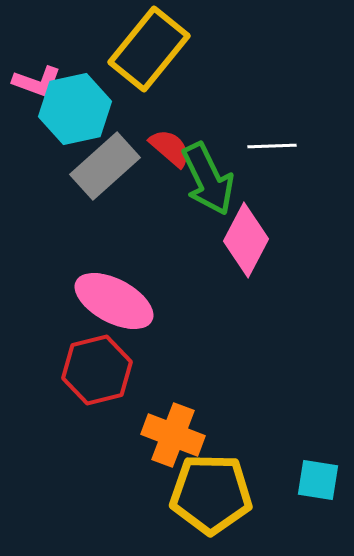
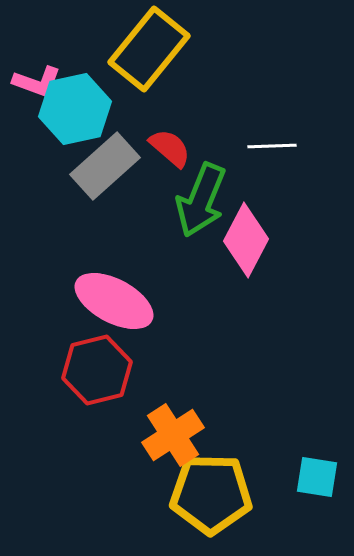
green arrow: moved 7 px left, 21 px down; rotated 48 degrees clockwise
orange cross: rotated 36 degrees clockwise
cyan square: moved 1 px left, 3 px up
